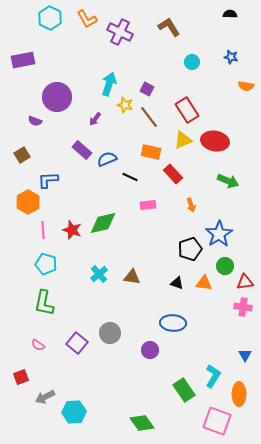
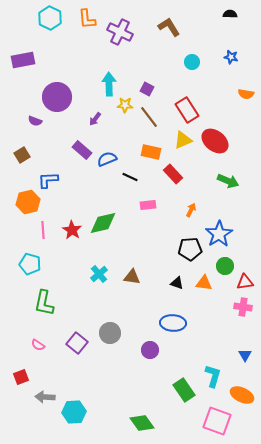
orange L-shape at (87, 19): rotated 25 degrees clockwise
cyan arrow at (109, 84): rotated 20 degrees counterclockwise
orange semicircle at (246, 86): moved 8 px down
yellow star at (125, 105): rotated 14 degrees counterclockwise
red ellipse at (215, 141): rotated 28 degrees clockwise
orange hexagon at (28, 202): rotated 15 degrees clockwise
orange arrow at (191, 205): moved 5 px down; rotated 136 degrees counterclockwise
red star at (72, 230): rotated 12 degrees clockwise
black pentagon at (190, 249): rotated 15 degrees clockwise
cyan pentagon at (46, 264): moved 16 px left
cyan L-shape at (213, 376): rotated 15 degrees counterclockwise
orange ellipse at (239, 394): moved 3 px right, 1 px down; rotated 65 degrees counterclockwise
gray arrow at (45, 397): rotated 30 degrees clockwise
